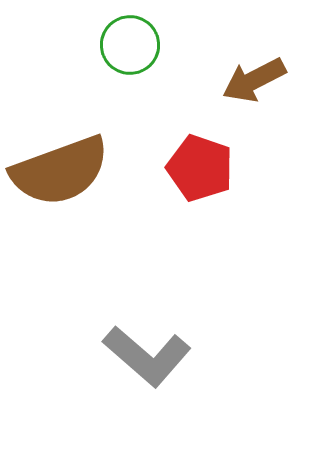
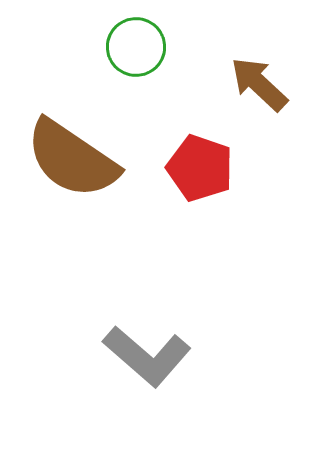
green circle: moved 6 px right, 2 px down
brown arrow: moved 5 px right, 4 px down; rotated 70 degrees clockwise
brown semicircle: moved 12 px right, 12 px up; rotated 54 degrees clockwise
